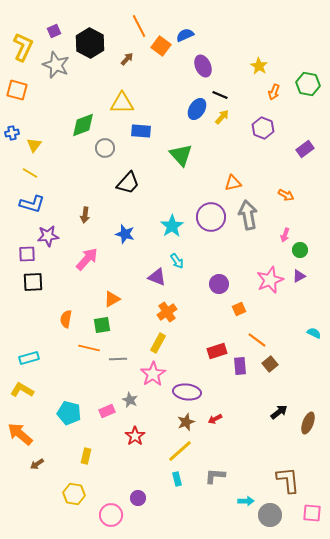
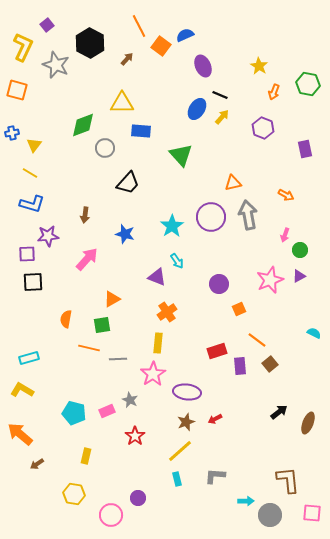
purple square at (54, 31): moved 7 px left, 6 px up; rotated 16 degrees counterclockwise
purple rectangle at (305, 149): rotated 66 degrees counterclockwise
yellow rectangle at (158, 343): rotated 24 degrees counterclockwise
cyan pentagon at (69, 413): moved 5 px right
